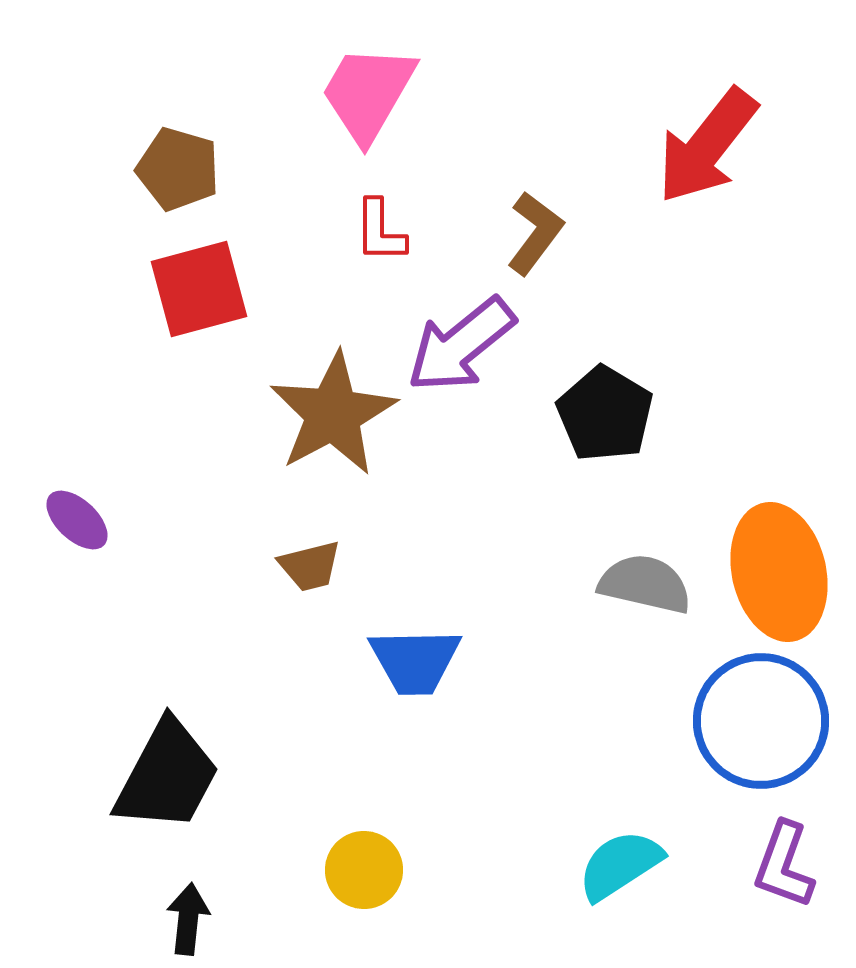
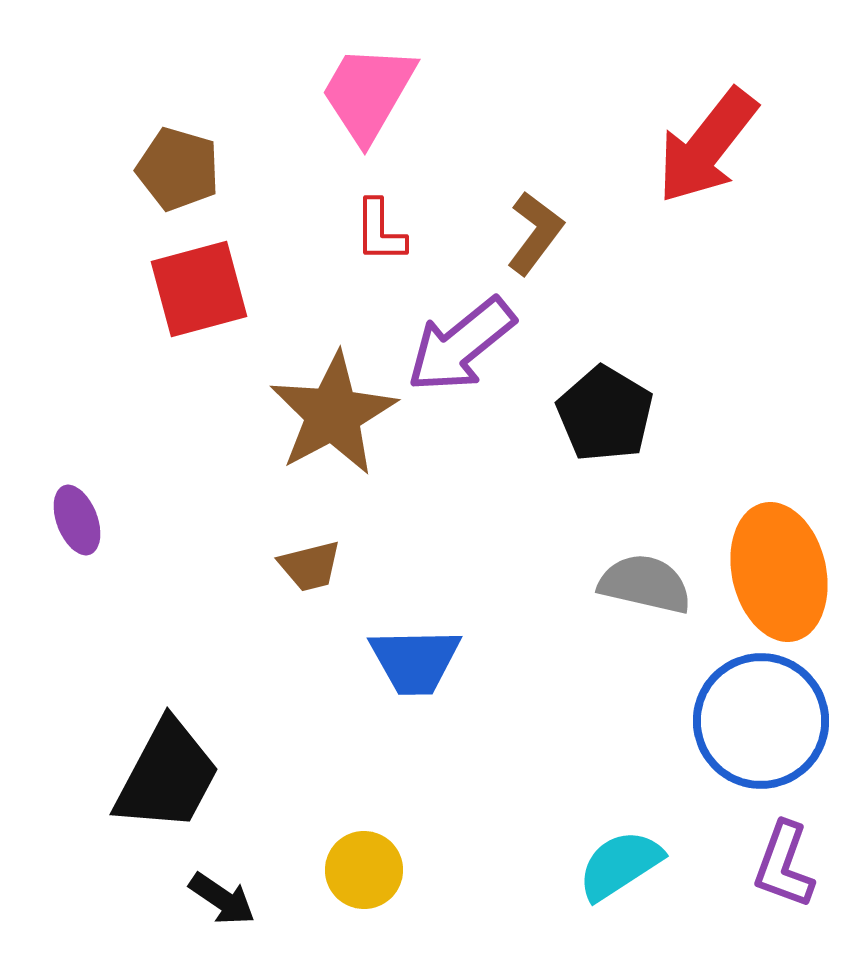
purple ellipse: rotated 26 degrees clockwise
black arrow: moved 34 px right, 20 px up; rotated 118 degrees clockwise
